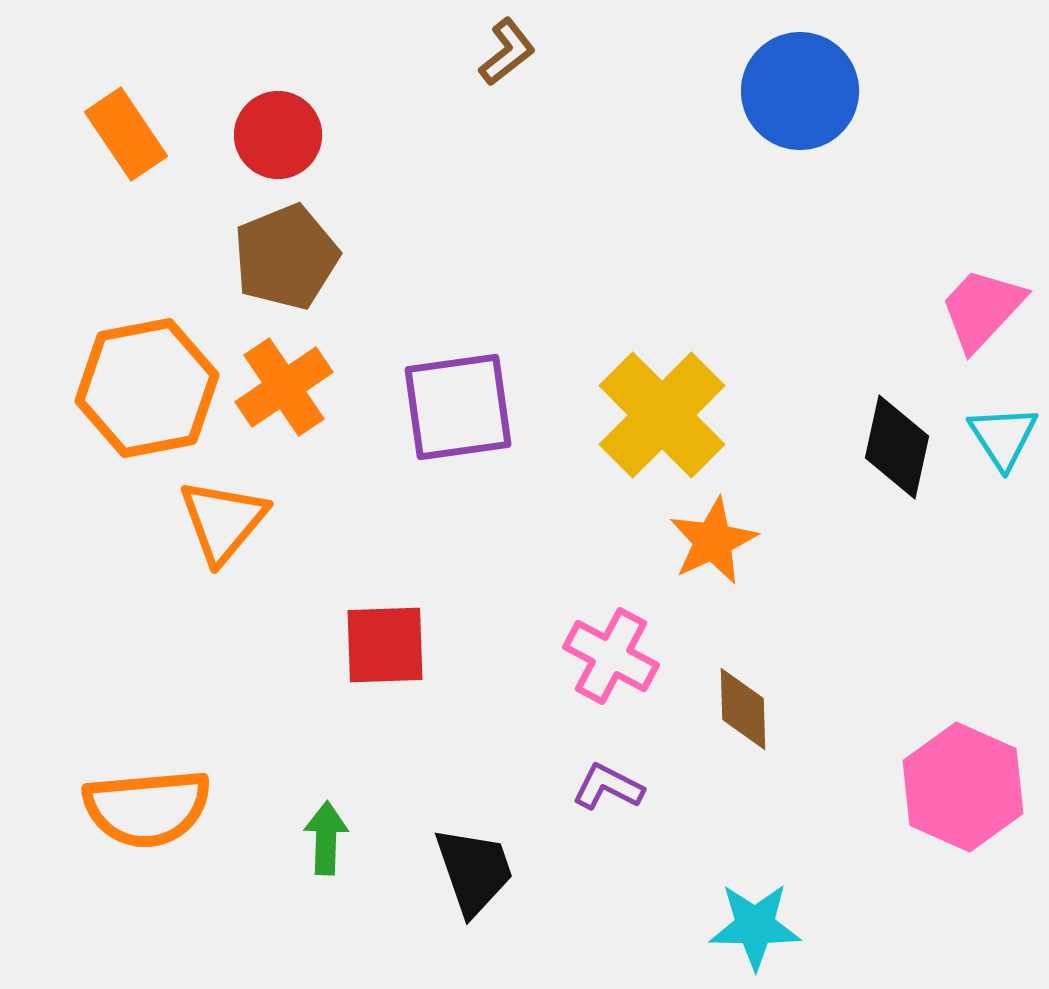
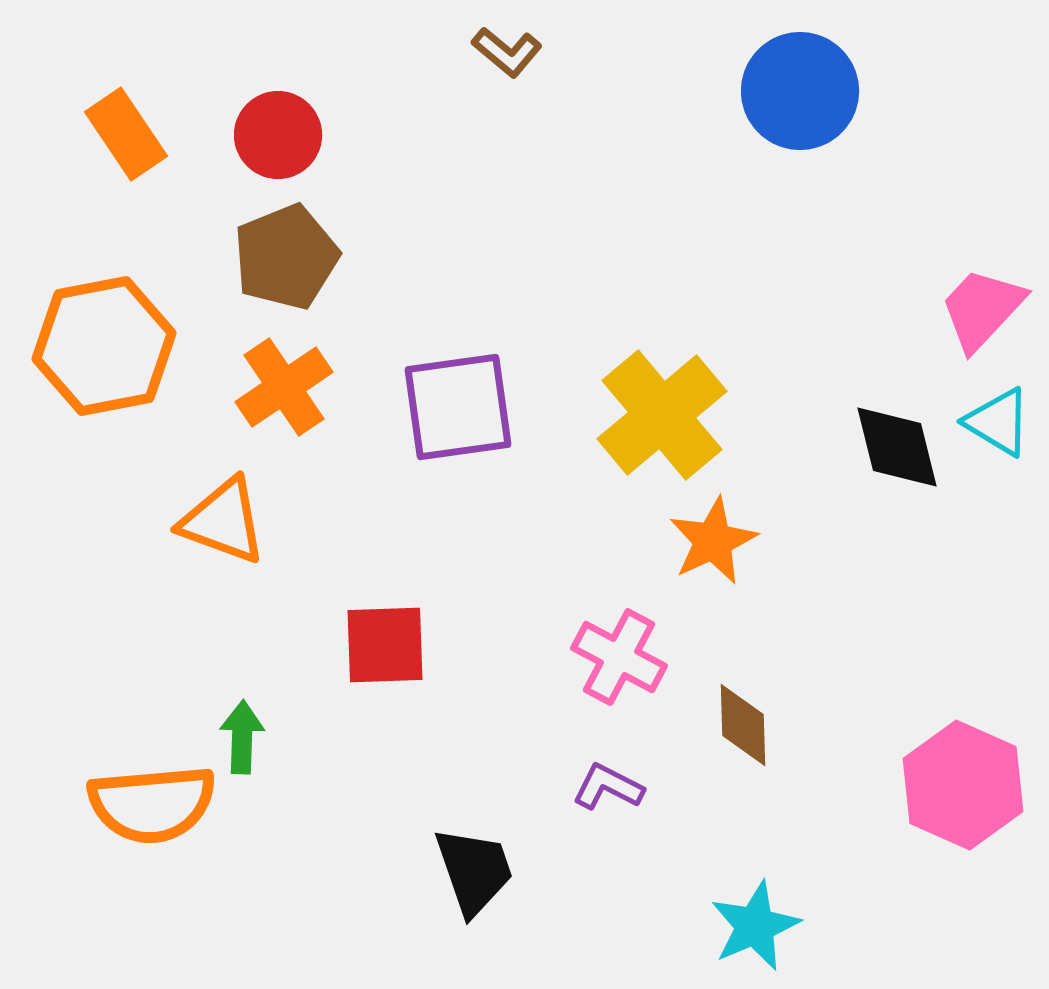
brown L-shape: rotated 78 degrees clockwise
orange hexagon: moved 43 px left, 42 px up
yellow cross: rotated 5 degrees clockwise
cyan triangle: moved 5 px left, 15 px up; rotated 26 degrees counterclockwise
black diamond: rotated 26 degrees counterclockwise
orange triangle: rotated 50 degrees counterclockwise
pink cross: moved 8 px right, 1 px down
brown diamond: moved 16 px down
pink hexagon: moved 2 px up
orange semicircle: moved 5 px right, 4 px up
green arrow: moved 84 px left, 101 px up
cyan star: rotated 24 degrees counterclockwise
